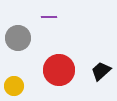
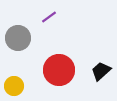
purple line: rotated 35 degrees counterclockwise
